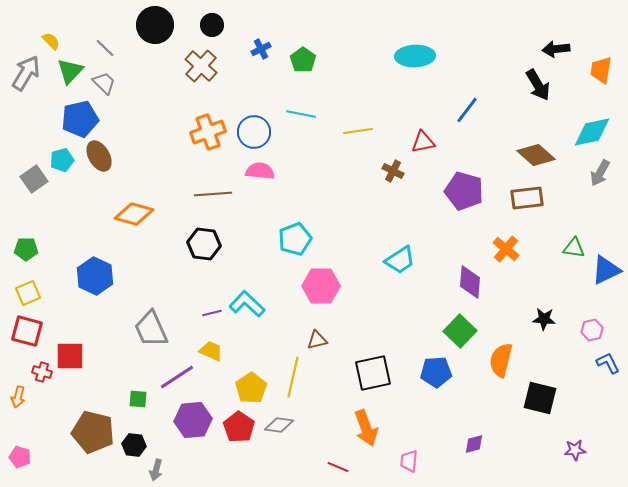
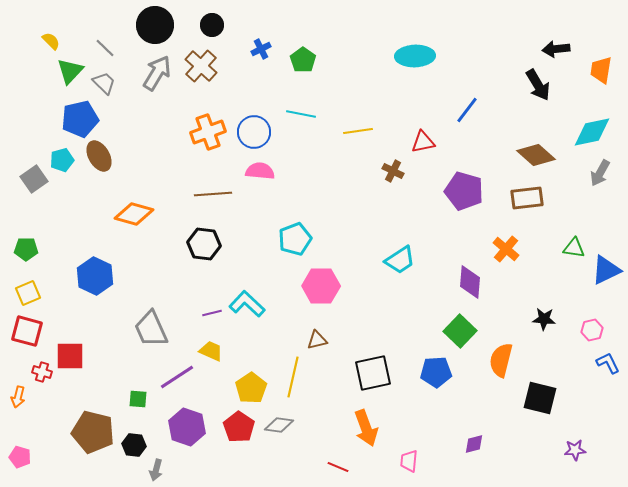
gray arrow at (26, 73): moved 131 px right
purple hexagon at (193, 420): moved 6 px left, 7 px down; rotated 24 degrees clockwise
